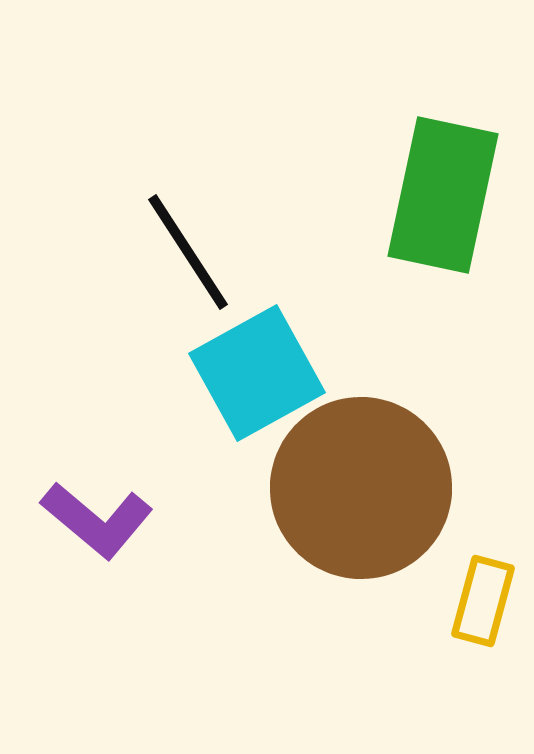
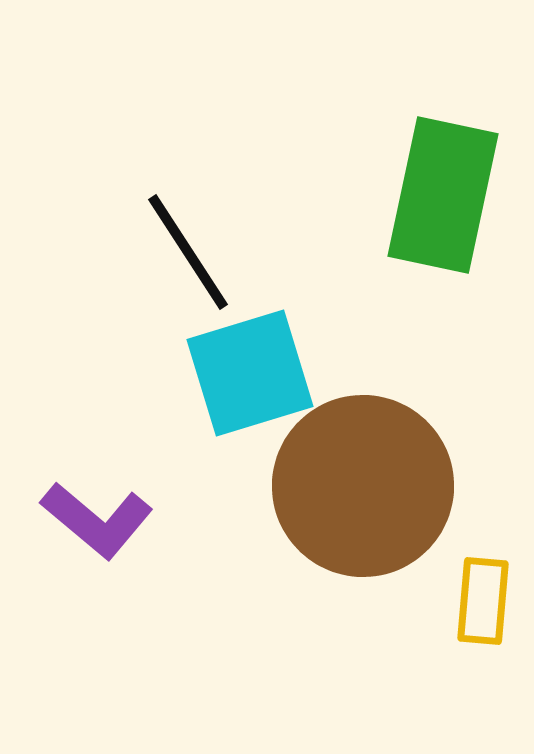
cyan square: moved 7 px left; rotated 12 degrees clockwise
brown circle: moved 2 px right, 2 px up
yellow rectangle: rotated 10 degrees counterclockwise
